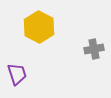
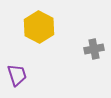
purple trapezoid: moved 1 px down
